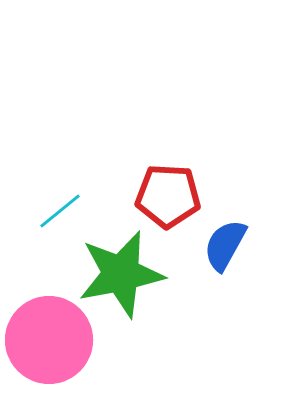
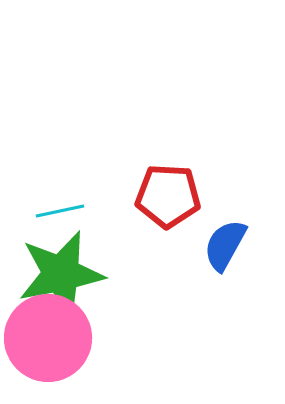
cyan line: rotated 27 degrees clockwise
green star: moved 60 px left
pink circle: moved 1 px left, 2 px up
